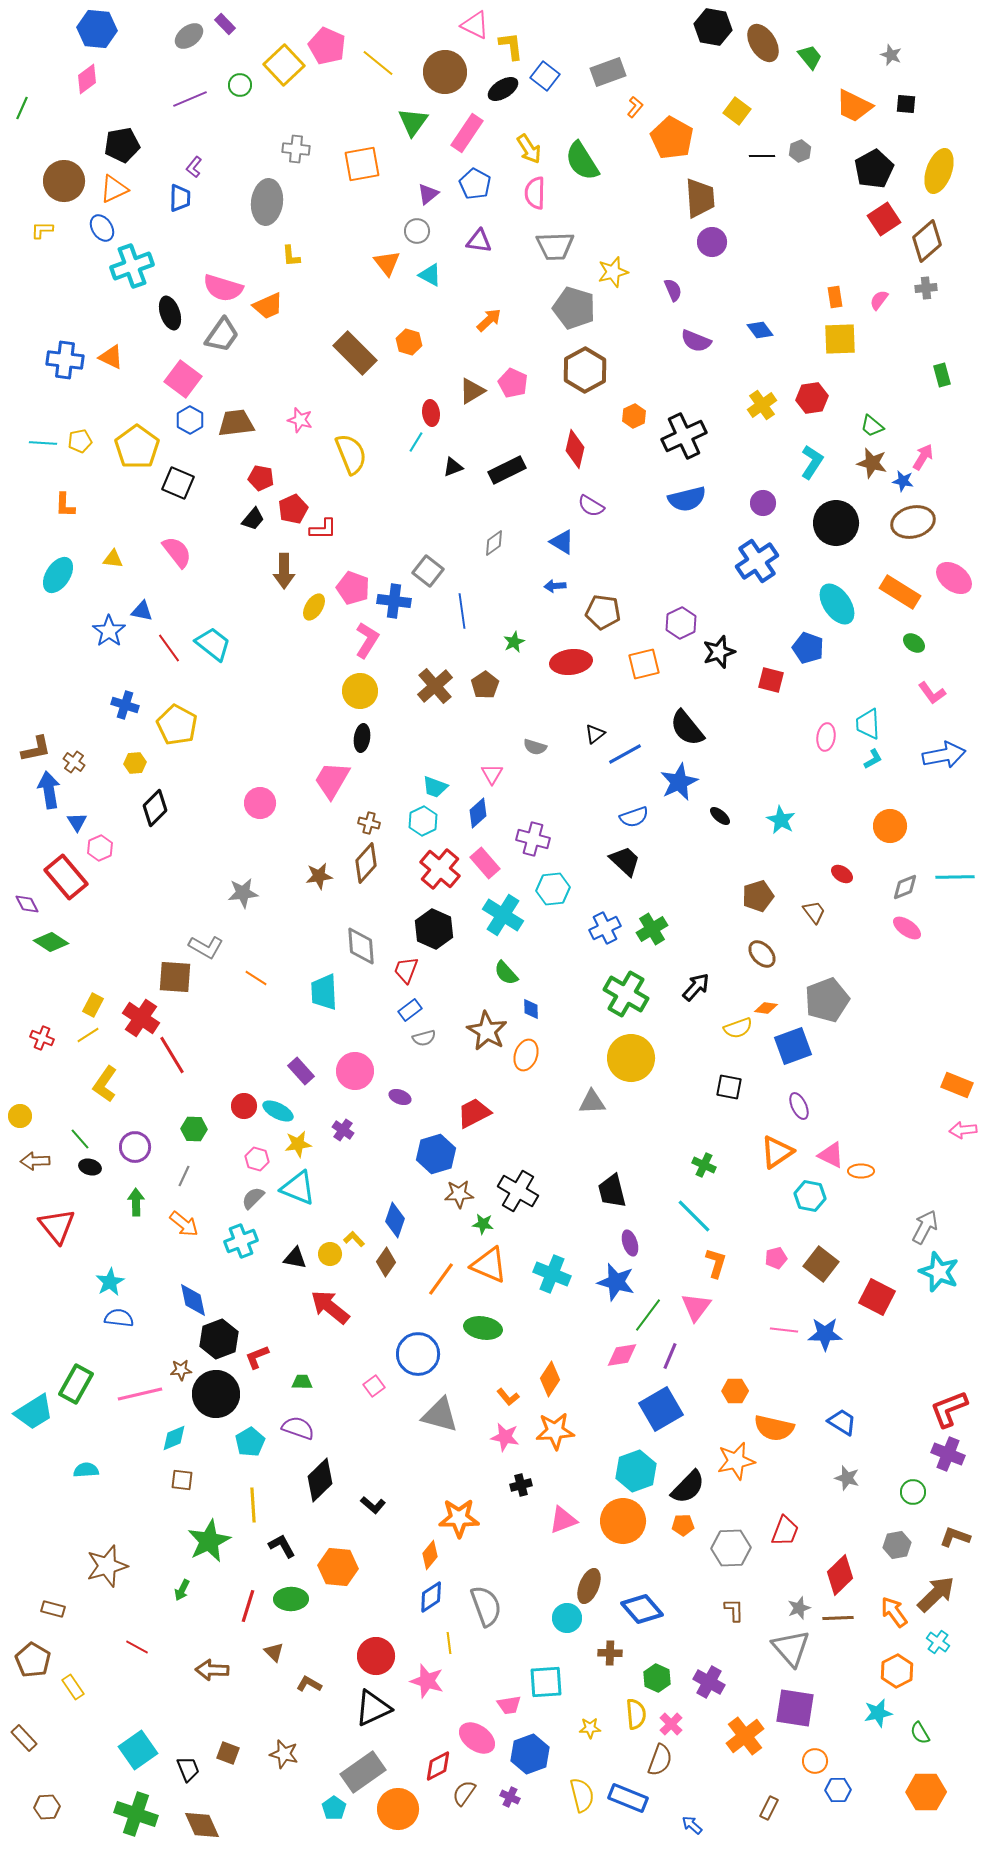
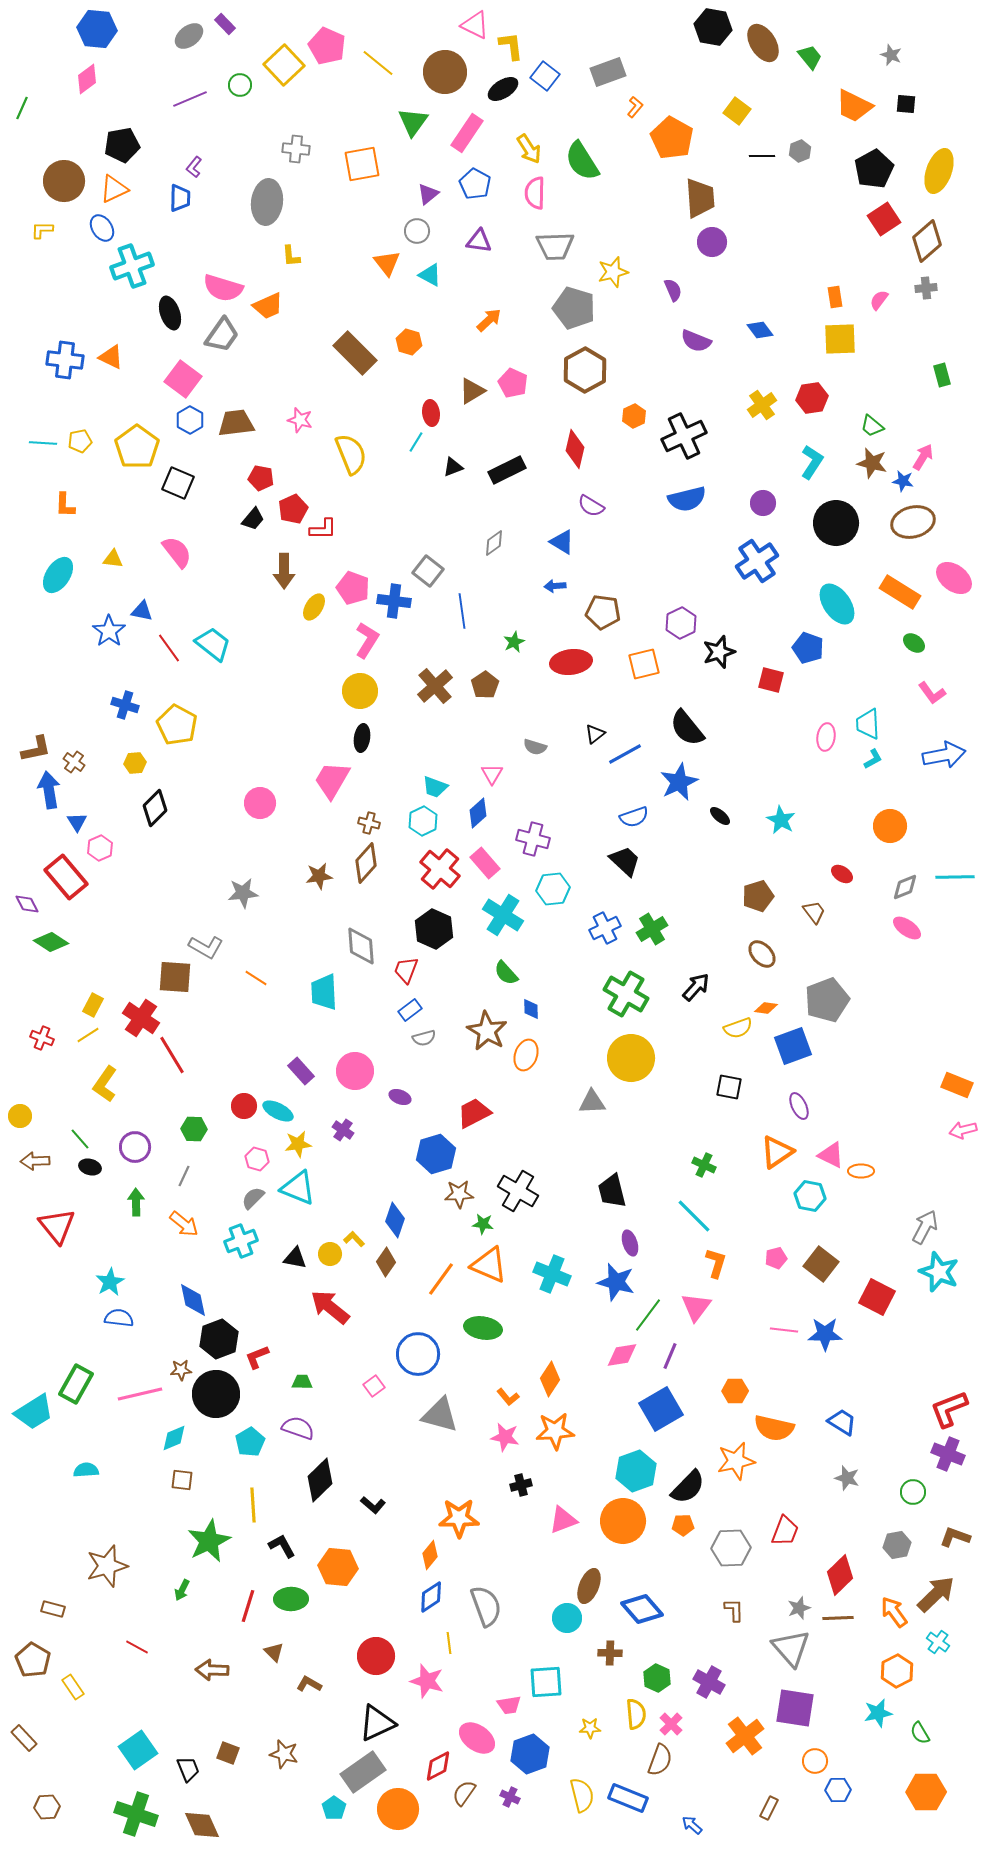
pink arrow at (963, 1130): rotated 8 degrees counterclockwise
black triangle at (373, 1708): moved 4 px right, 15 px down
